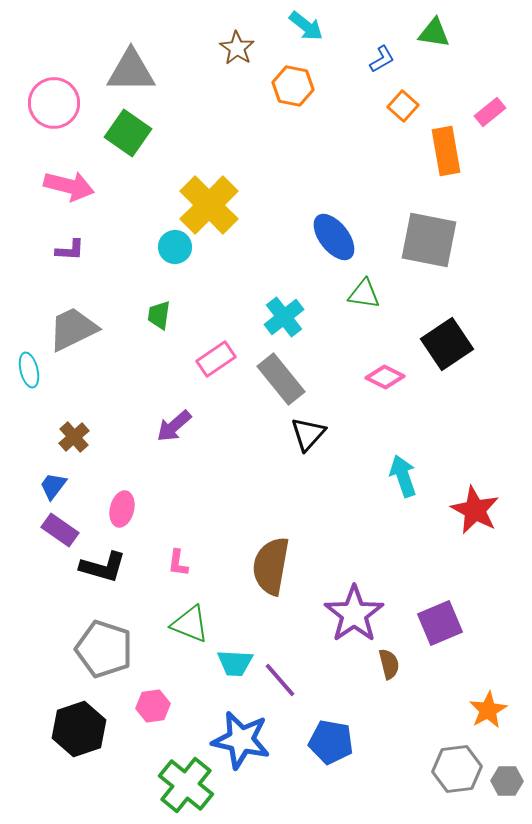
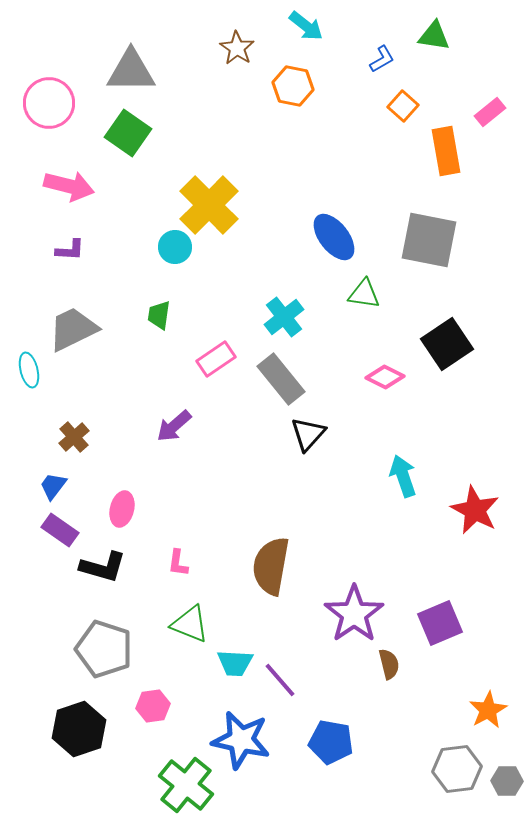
green triangle at (434, 33): moved 3 px down
pink circle at (54, 103): moved 5 px left
